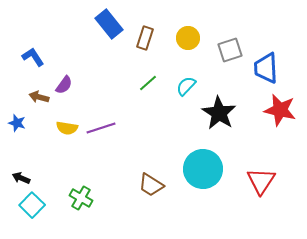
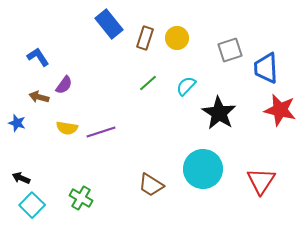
yellow circle: moved 11 px left
blue L-shape: moved 5 px right
purple line: moved 4 px down
